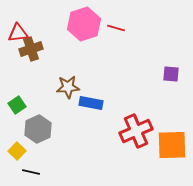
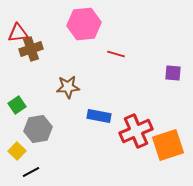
pink hexagon: rotated 12 degrees clockwise
red line: moved 26 px down
purple square: moved 2 px right, 1 px up
blue rectangle: moved 8 px right, 13 px down
gray hexagon: rotated 16 degrees clockwise
orange square: moved 4 px left; rotated 16 degrees counterclockwise
black line: rotated 42 degrees counterclockwise
